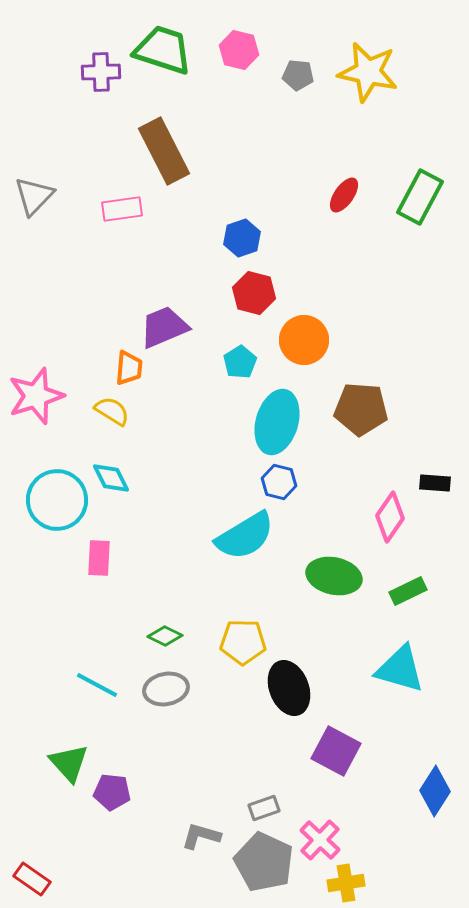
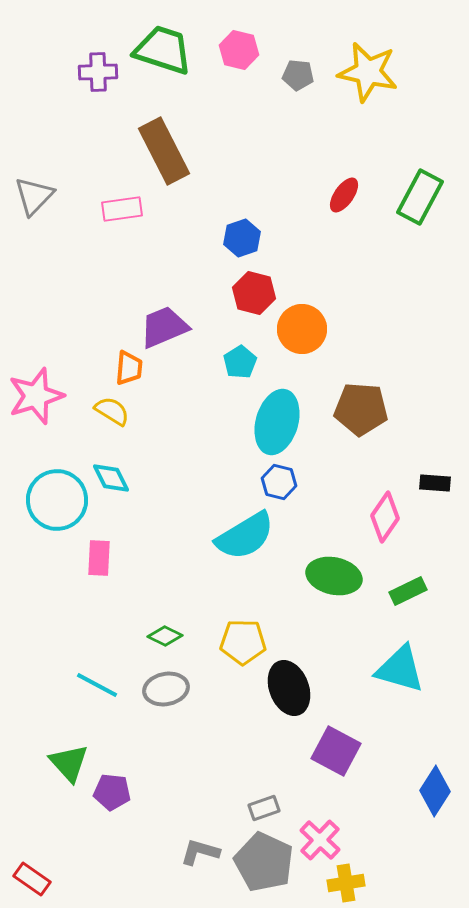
purple cross at (101, 72): moved 3 px left
orange circle at (304, 340): moved 2 px left, 11 px up
pink diamond at (390, 517): moved 5 px left
gray L-shape at (201, 836): moved 1 px left, 16 px down
